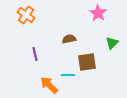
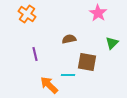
orange cross: moved 1 px right, 1 px up
brown square: rotated 18 degrees clockwise
